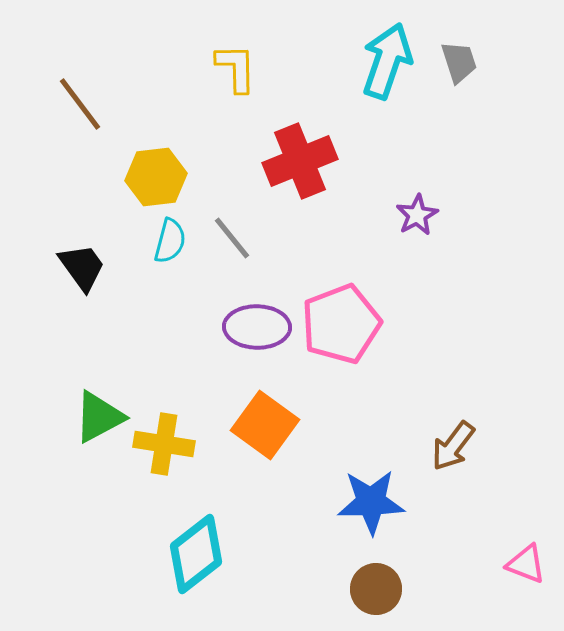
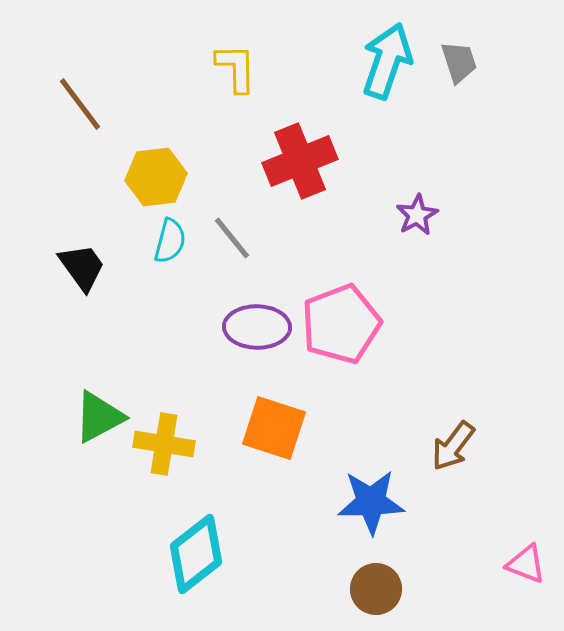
orange square: moved 9 px right, 3 px down; rotated 18 degrees counterclockwise
